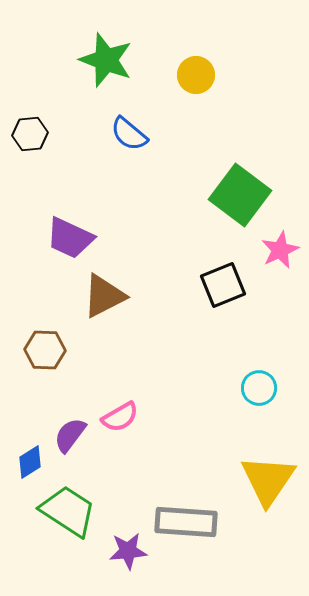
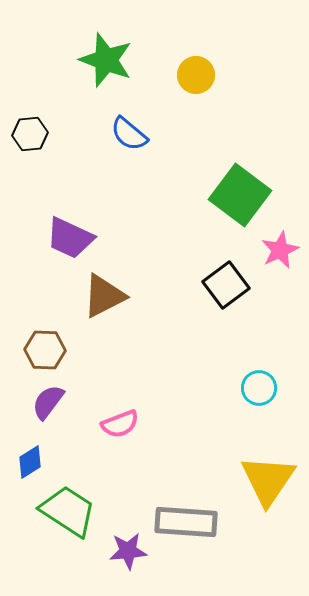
black square: moved 3 px right; rotated 15 degrees counterclockwise
pink semicircle: moved 7 px down; rotated 9 degrees clockwise
purple semicircle: moved 22 px left, 33 px up
